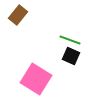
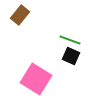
brown rectangle: moved 2 px right
